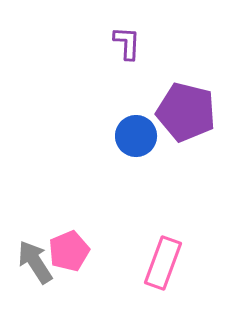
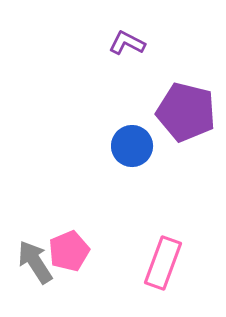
purple L-shape: rotated 66 degrees counterclockwise
blue circle: moved 4 px left, 10 px down
